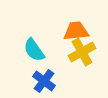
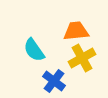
yellow cross: moved 6 px down
blue cross: moved 10 px right
